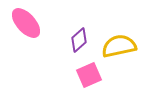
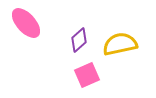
yellow semicircle: moved 1 px right, 2 px up
pink square: moved 2 px left
